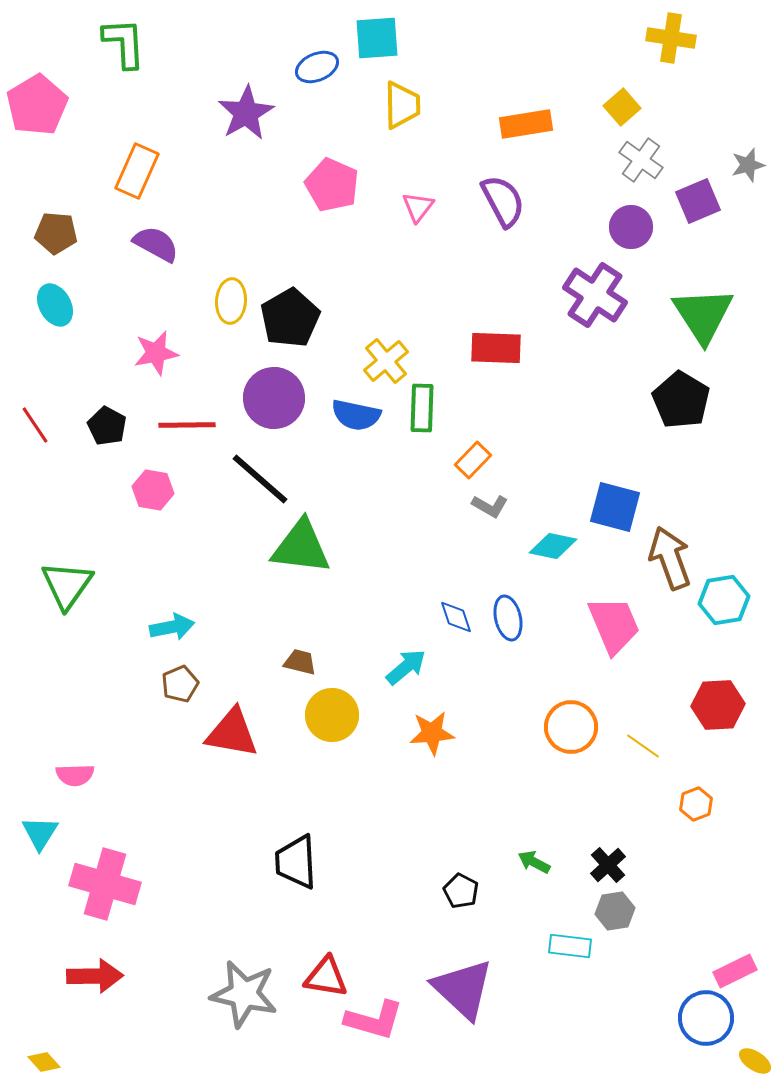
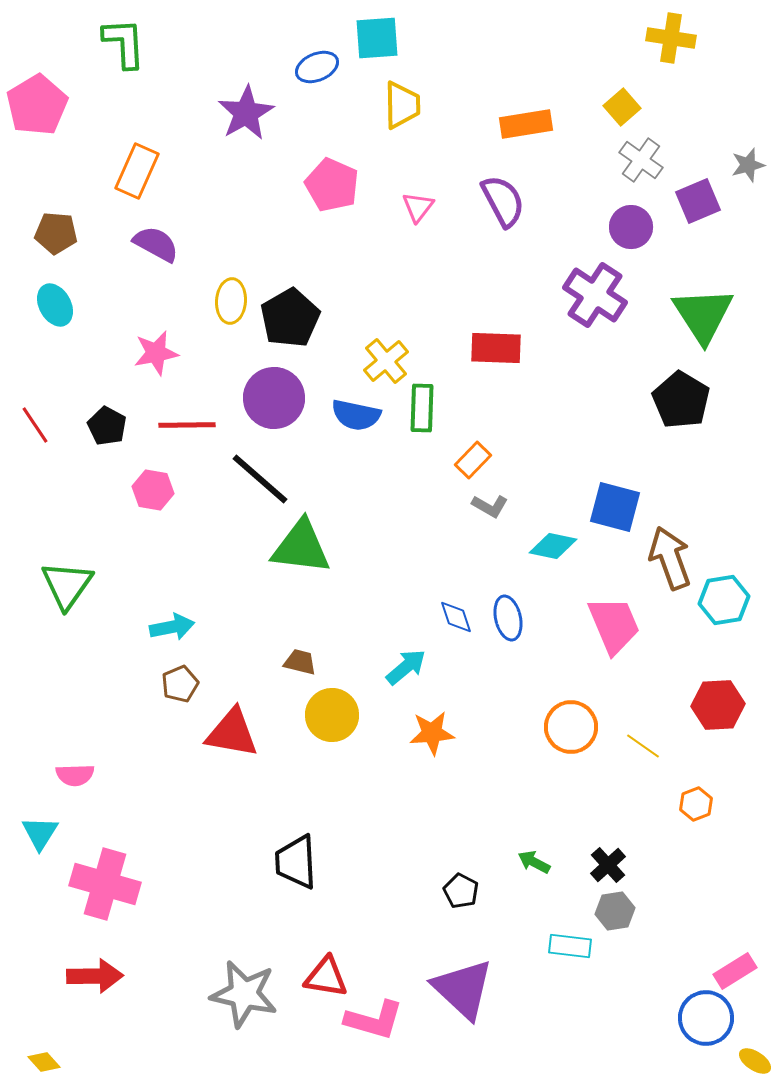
pink rectangle at (735, 971): rotated 6 degrees counterclockwise
